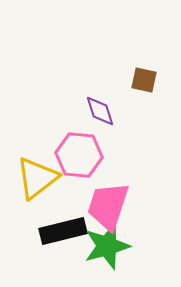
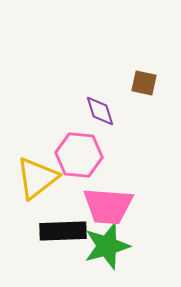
brown square: moved 3 px down
pink trapezoid: rotated 104 degrees counterclockwise
black rectangle: rotated 12 degrees clockwise
